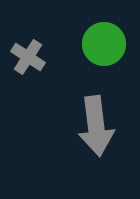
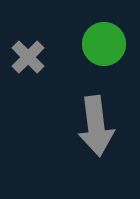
gray cross: rotated 12 degrees clockwise
